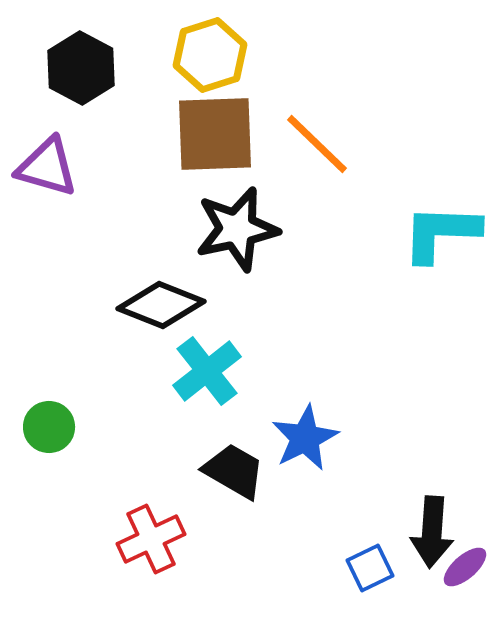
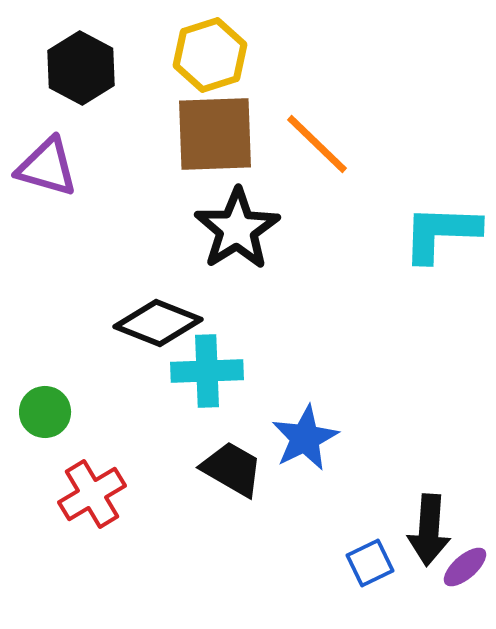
black star: rotated 20 degrees counterclockwise
black diamond: moved 3 px left, 18 px down
cyan cross: rotated 36 degrees clockwise
green circle: moved 4 px left, 15 px up
black trapezoid: moved 2 px left, 2 px up
black arrow: moved 3 px left, 2 px up
red cross: moved 59 px left, 45 px up; rotated 6 degrees counterclockwise
blue square: moved 5 px up
